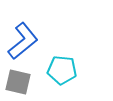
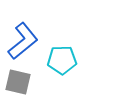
cyan pentagon: moved 10 px up; rotated 8 degrees counterclockwise
